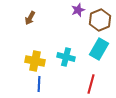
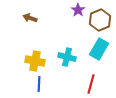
purple star: rotated 16 degrees counterclockwise
brown arrow: rotated 80 degrees clockwise
cyan cross: moved 1 px right
